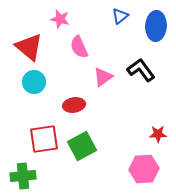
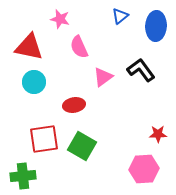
red triangle: rotated 28 degrees counterclockwise
green square: rotated 32 degrees counterclockwise
